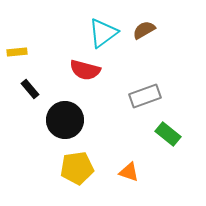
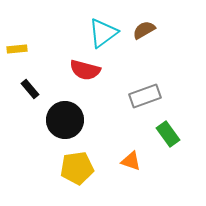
yellow rectangle: moved 3 px up
green rectangle: rotated 15 degrees clockwise
orange triangle: moved 2 px right, 11 px up
